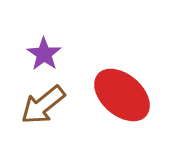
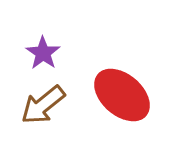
purple star: moved 1 px left, 1 px up
